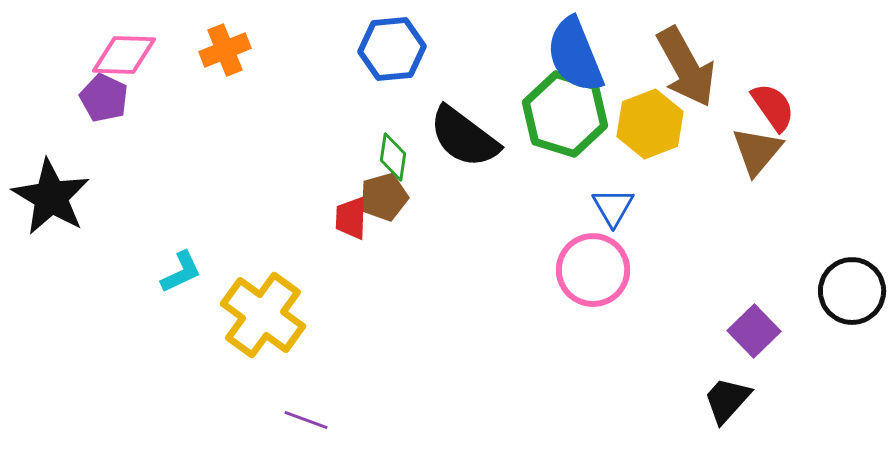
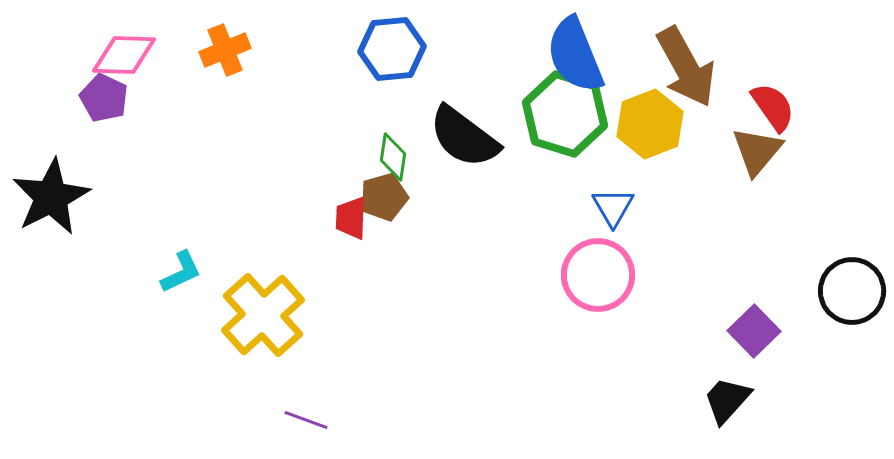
black star: rotated 14 degrees clockwise
pink circle: moved 5 px right, 5 px down
yellow cross: rotated 12 degrees clockwise
